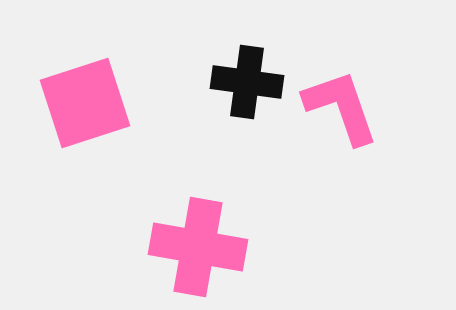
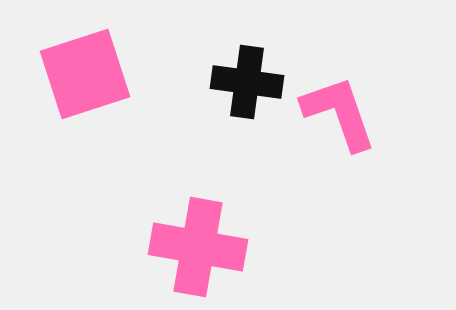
pink square: moved 29 px up
pink L-shape: moved 2 px left, 6 px down
